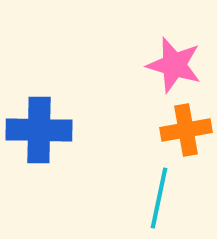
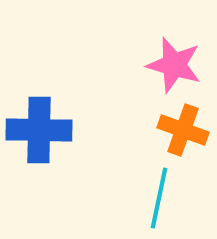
orange cross: moved 3 px left; rotated 30 degrees clockwise
